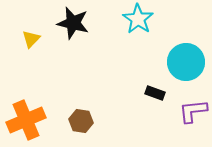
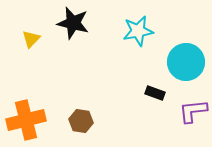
cyan star: moved 12 px down; rotated 28 degrees clockwise
orange cross: rotated 9 degrees clockwise
